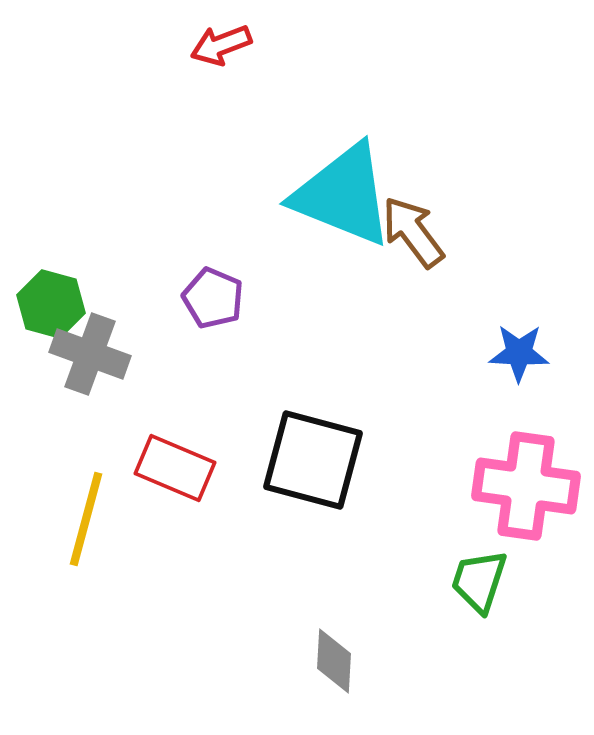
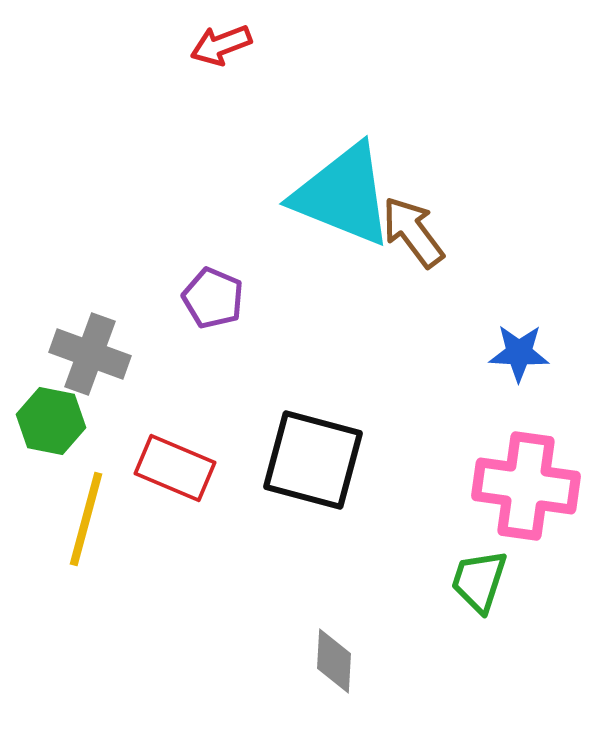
green hexagon: moved 117 px down; rotated 4 degrees counterclockwise
